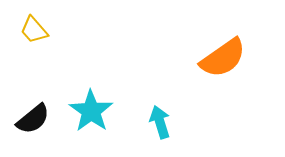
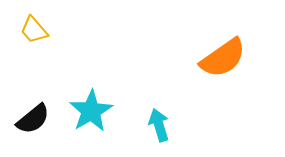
cyan star: rotated 6 degrees clockwise
cyan arrow: moved 1 px left, 3 px down
